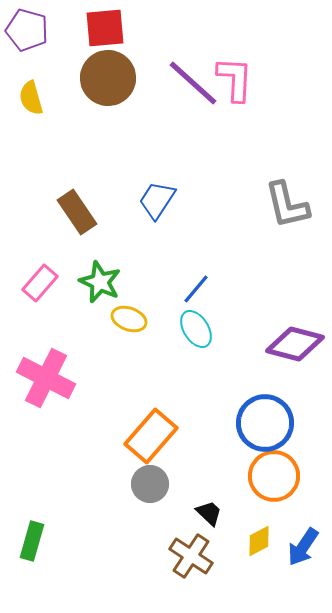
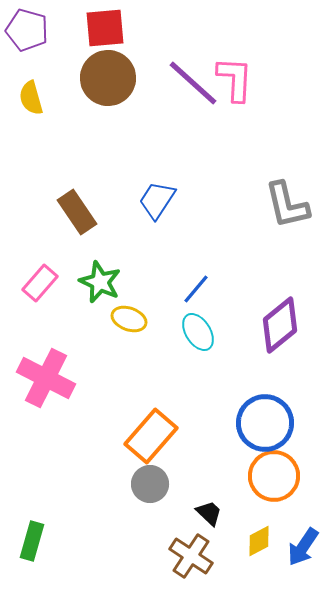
cyan ellipse: moved 2 px right, 3 px down
purple diamond: moved 15 px left, 19 px up; rotated 54 degrees counterclockwise
